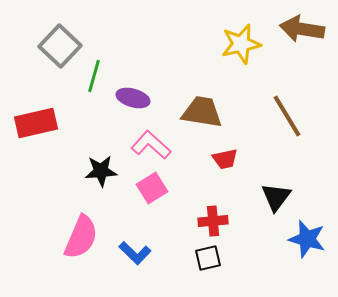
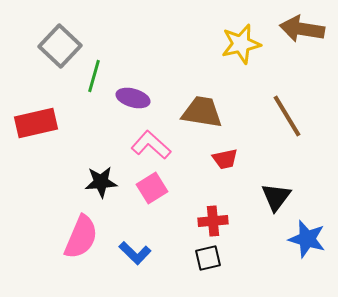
black star: moved 11 px down
